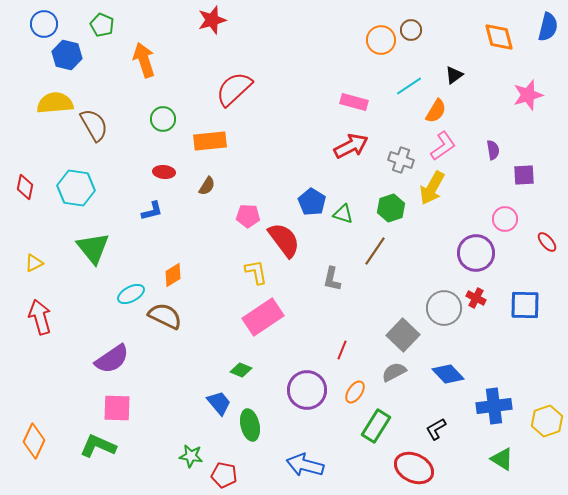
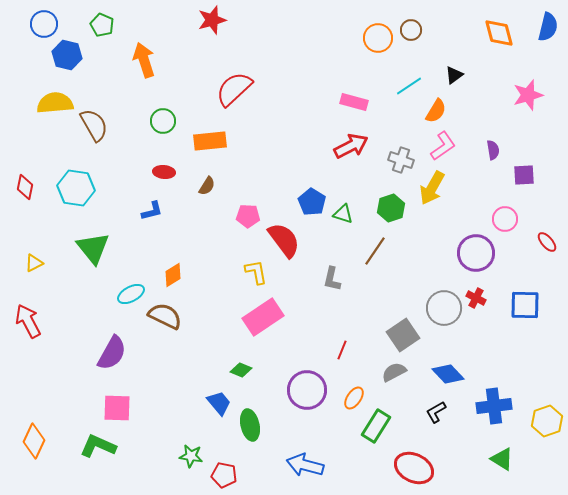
orange diamond at (499, 37): moved 4 px up
orange circle at (381, 40): moved 3 px left, 2 px up
green circle at (163, 119): moved 2 px down
red arrow at (40, 317): moved 12 px left, 4 px down; rotated 12 degrees counterclockwise
gray square at (403, 335): rotated 12 degrees clockwise
purple semicircle at (112, 359): moved 6 px up; rotated 27 degrees counterclockwise
orange ellipse at (355, 392): moved 1 px left, 6 px down
black L-shape at (436, 429): moved 17 px up
